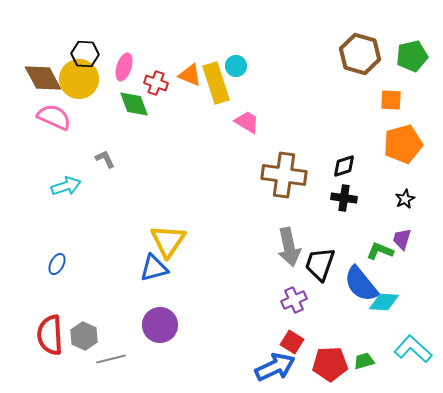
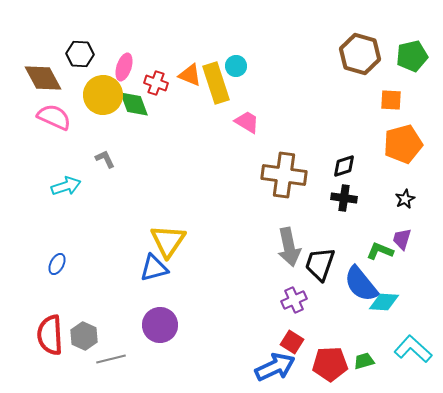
black hexagon: moved 5 px left
yellow circle: moved 24 px right, 16 px down
